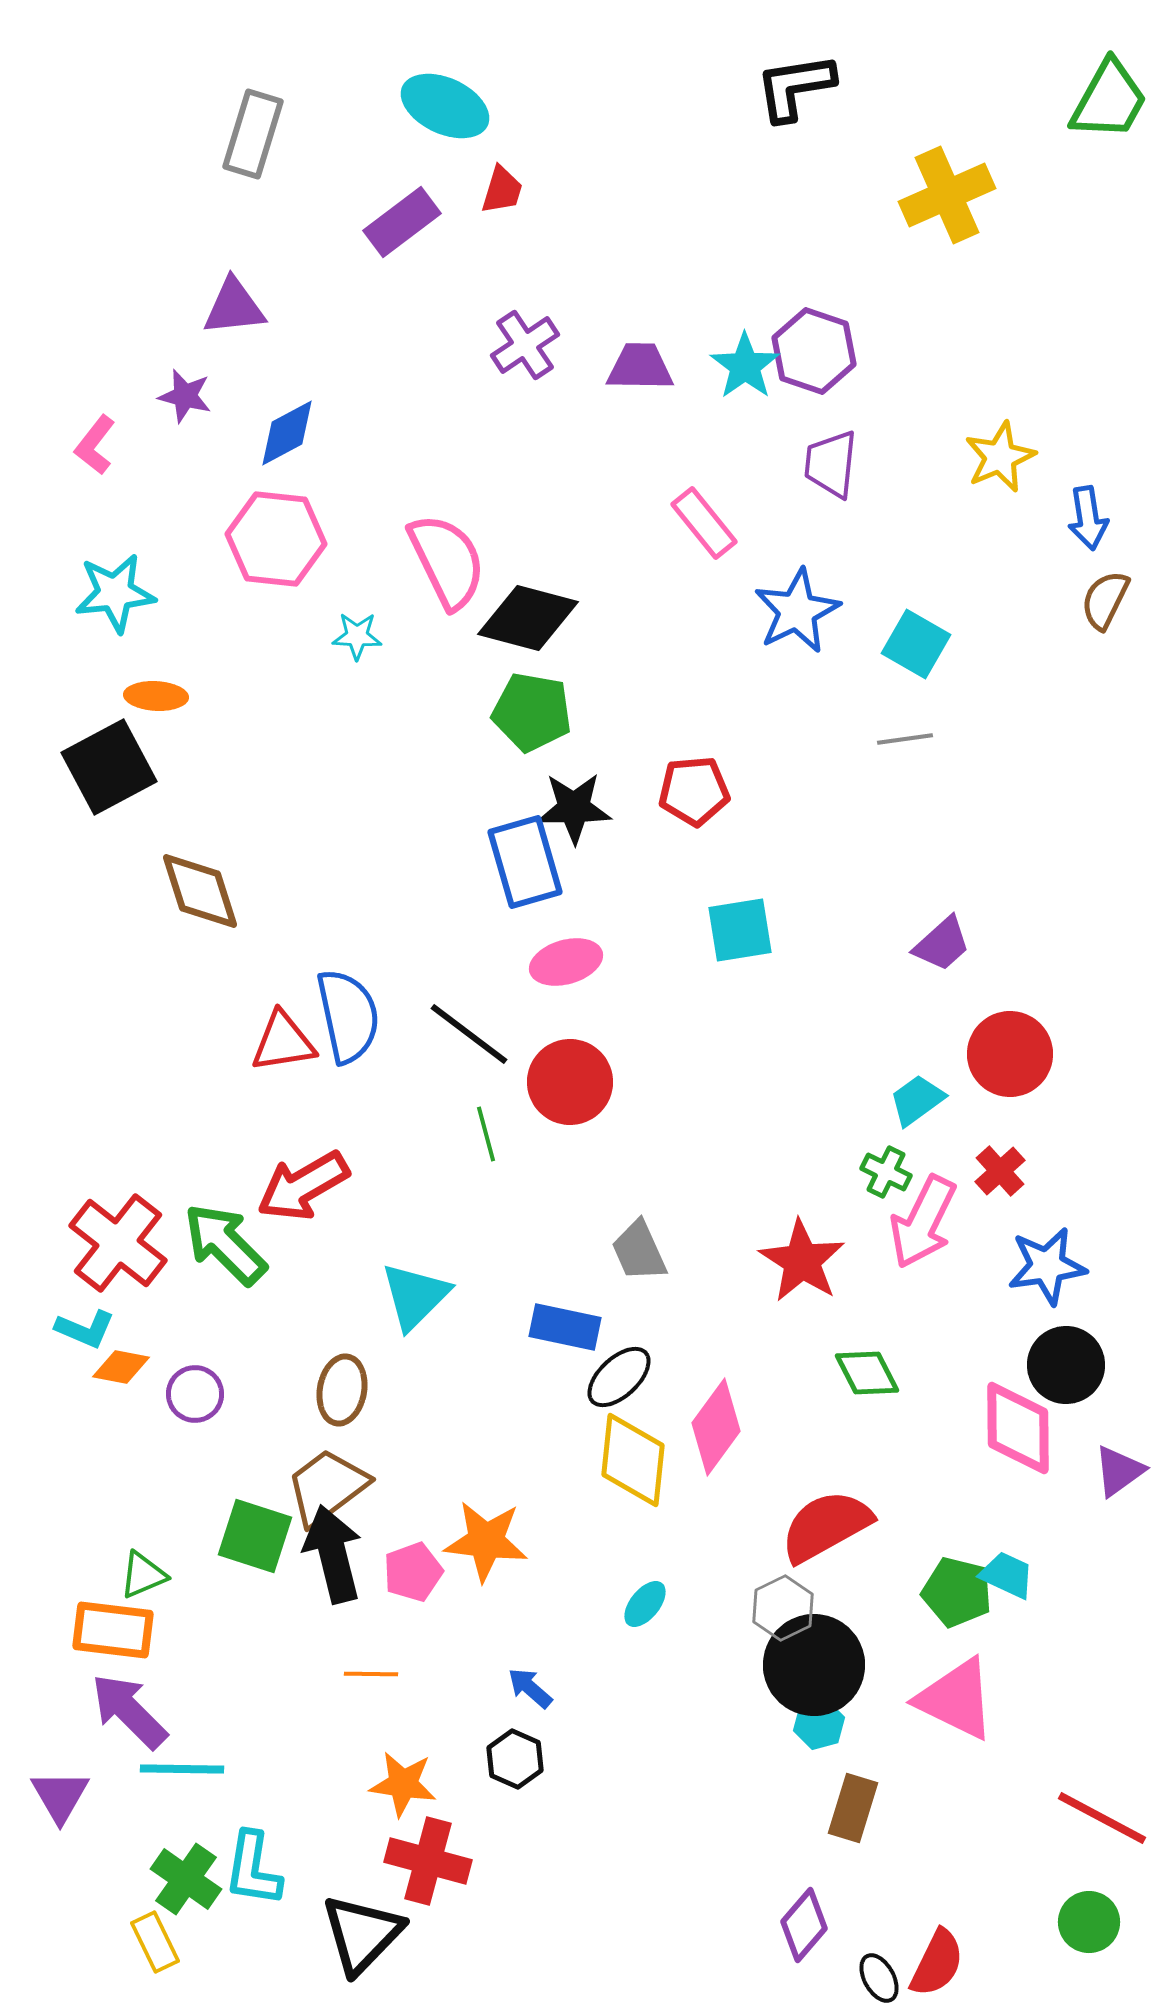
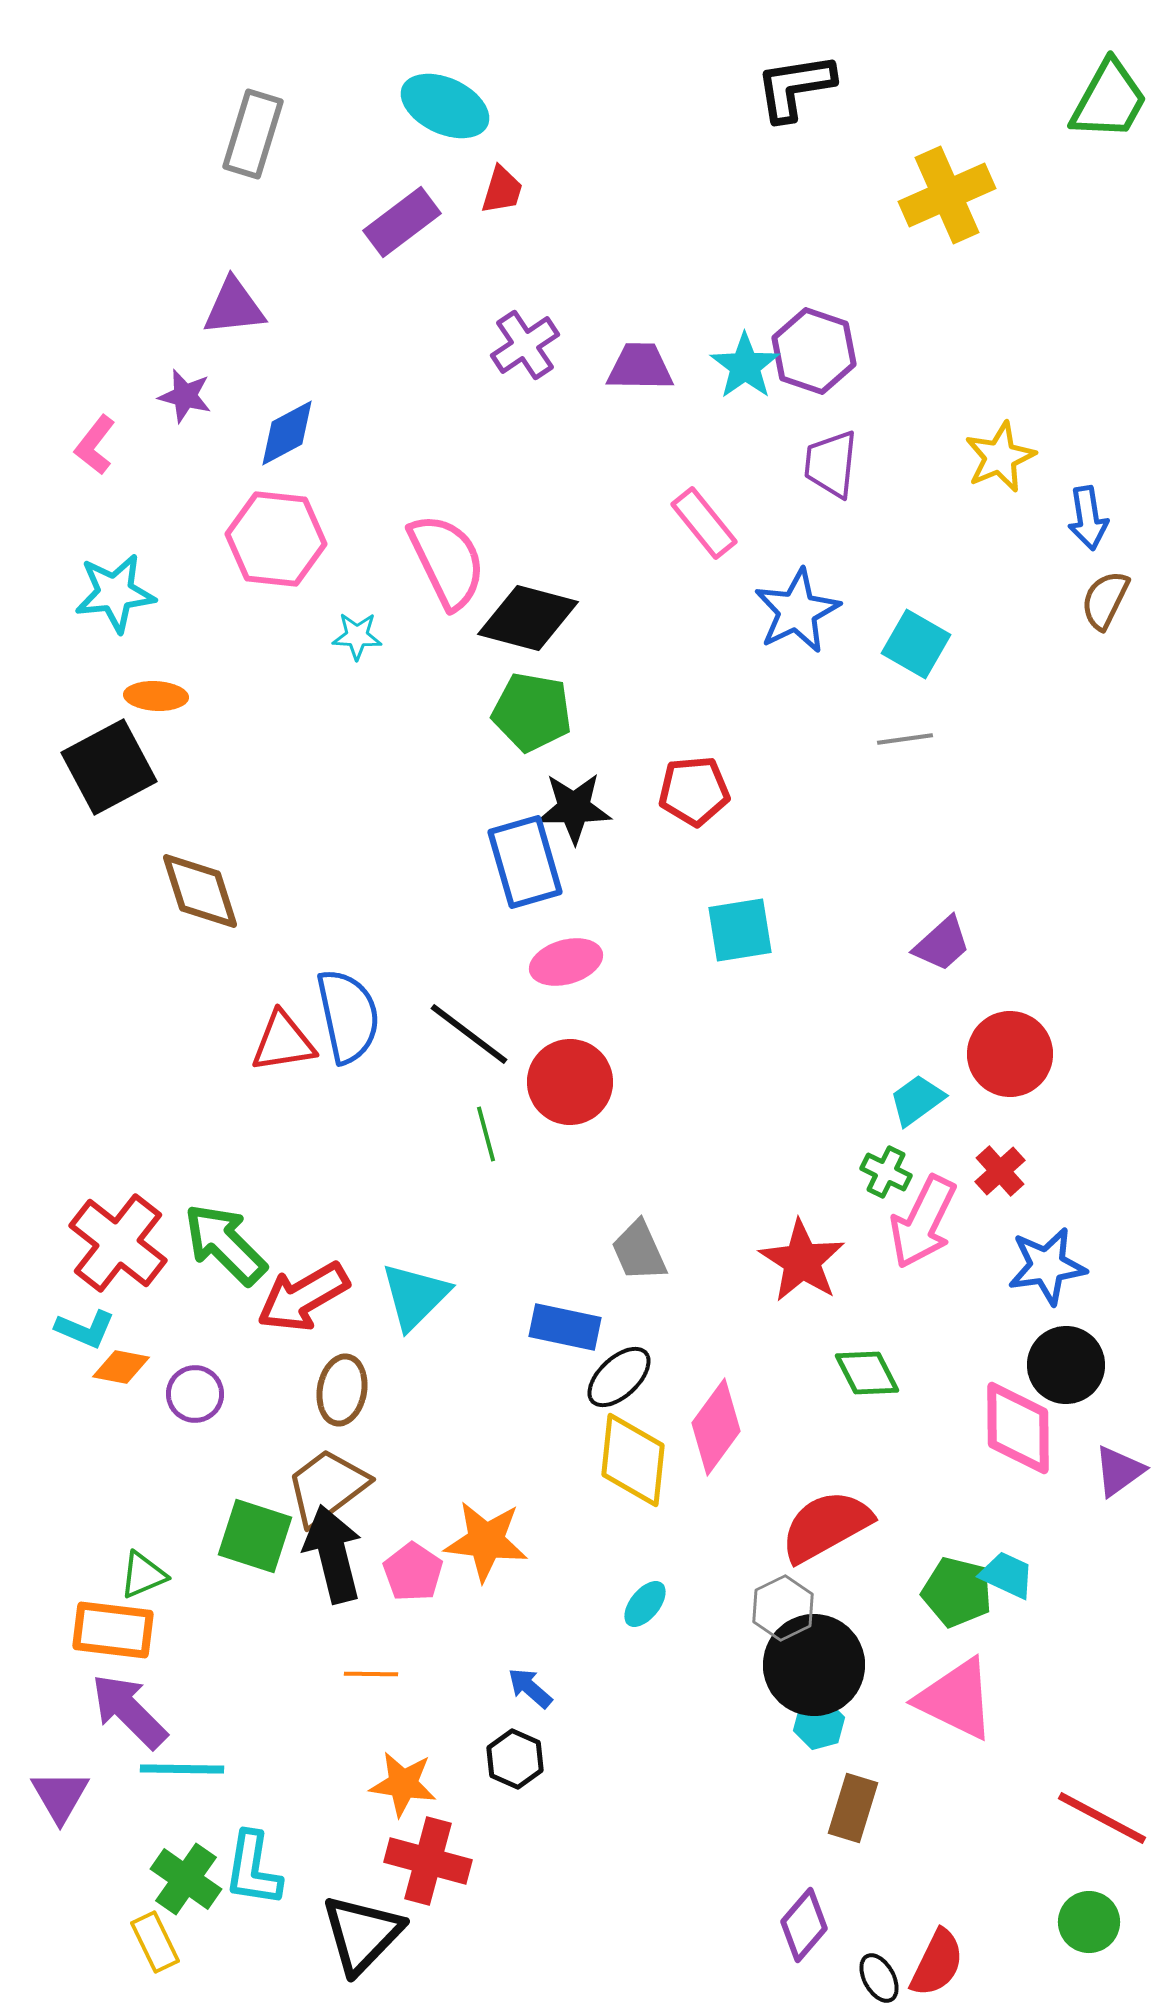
red arrow at (303, 1186): moved 111 px down
pink pentagon at (413, 1572): rotated 18 degrees counterclockwise
